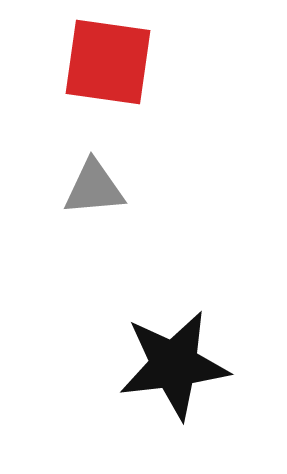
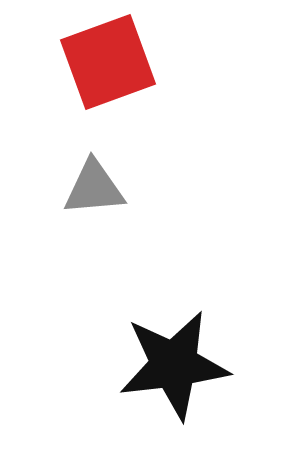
red square: rotated 28 degrees counterclockwise
